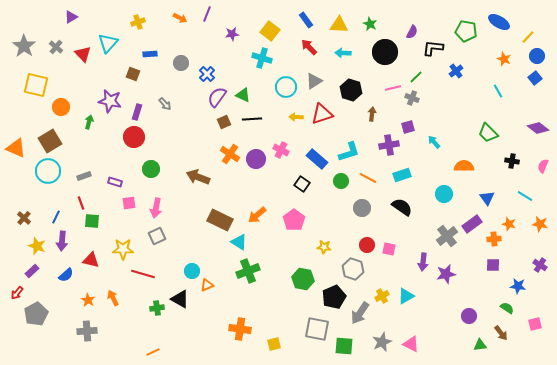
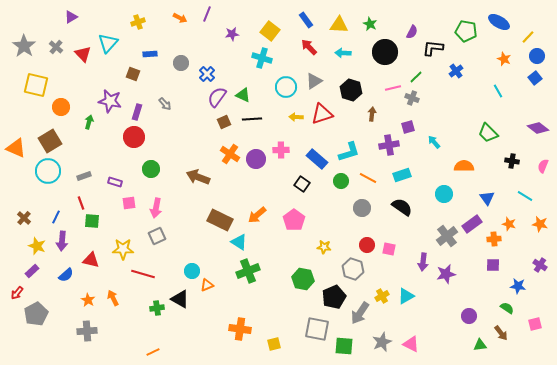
pink cross at (281, 150): rotated 28 degrees counterclockwise
